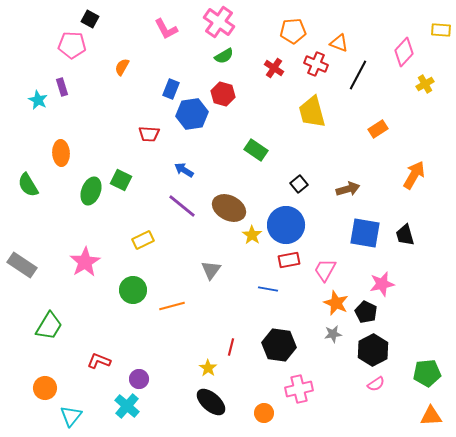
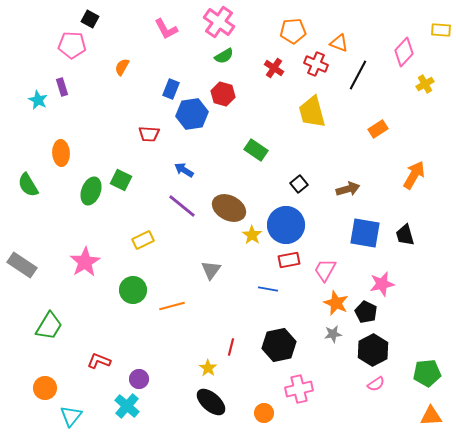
black hexagon at (279, 345): rotated 20 degrees counterclockwise
